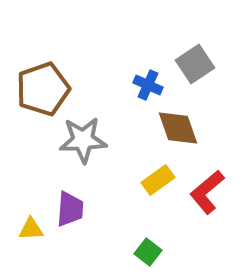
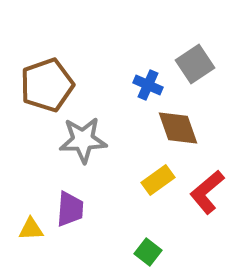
brown pentagon: moved 4 px right, 4 px up
